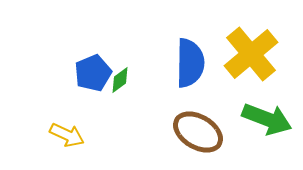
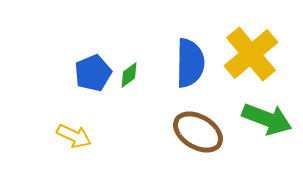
green diamond: moved 9 px right, 5 px up
yellow arrow: moved 7 px right, 1 px down
